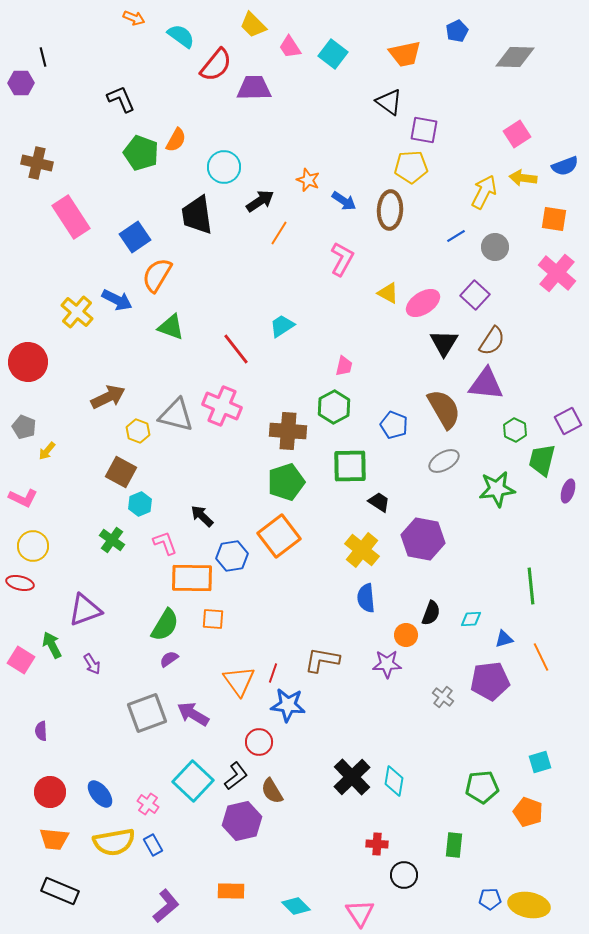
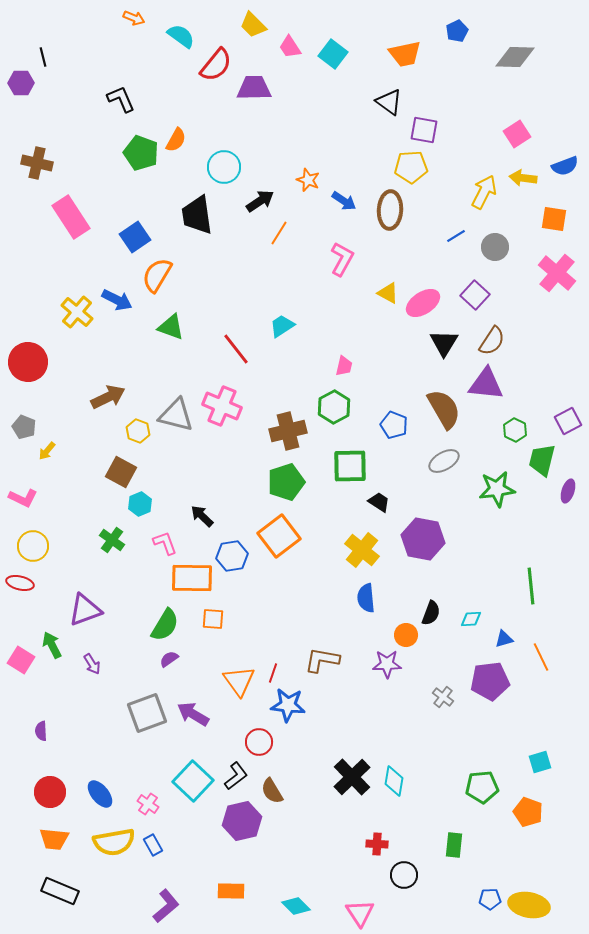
brown cross at (288, 431): rotated 18 degrees counterclockwise
